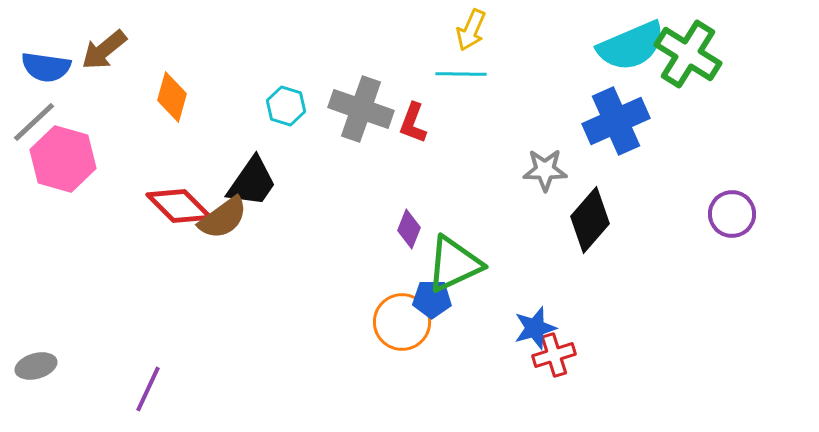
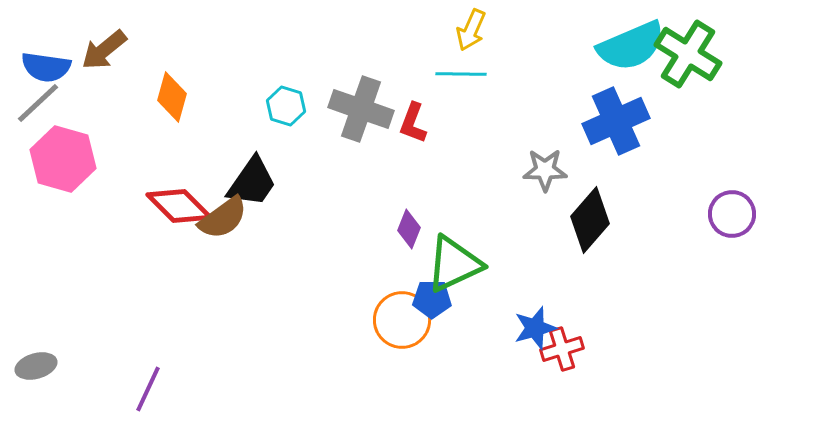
gray line: moved 4 px right, 19 px up
orange circle: moved 2 px up
red cross: moved 8 px right, 6 px up
